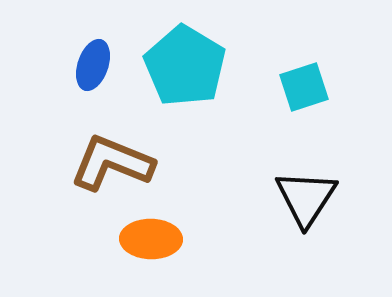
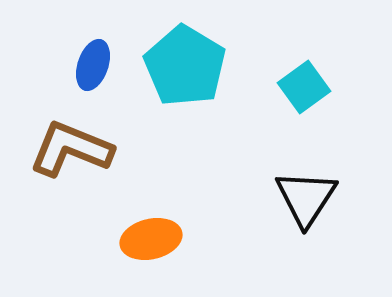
cyan square: rotated 18 degrees counterclockwise
brown L-shape: moved 41 px left, 14 px up
orange ellipse: rotated 14 degrees counterclockwise
